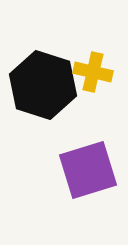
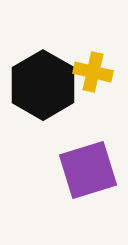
black hexagon: rotated 12 degrees clockwise
